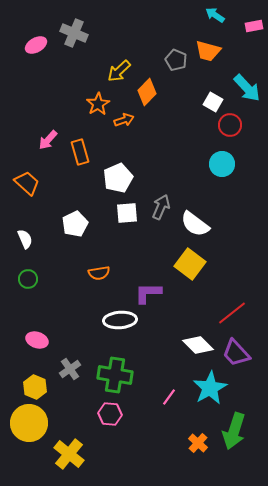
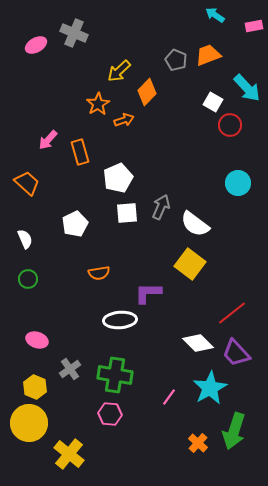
orange trapezoid at (208, 51): moved 4 px down; rotated 144 degrees clockwise
cyan circle at (222, 164): moved 16 px right, 19 px down
white diamond at (198, 345): moved 2 px up
